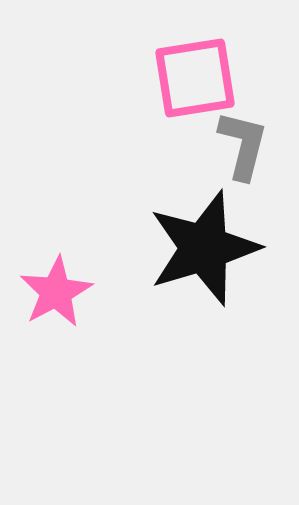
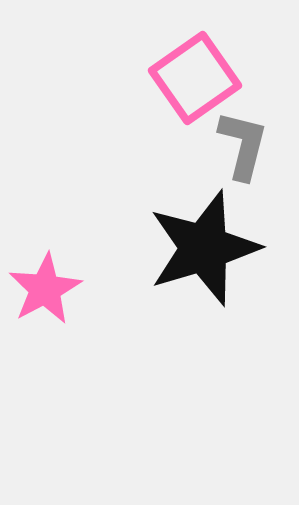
pink square: rotated 26 degrees counterclockwise
pink star: moved 11 px left, 3 px up
